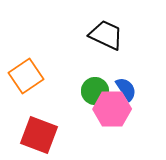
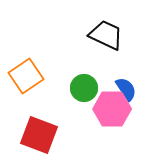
green circle: moved 11 px left, 3 px up
